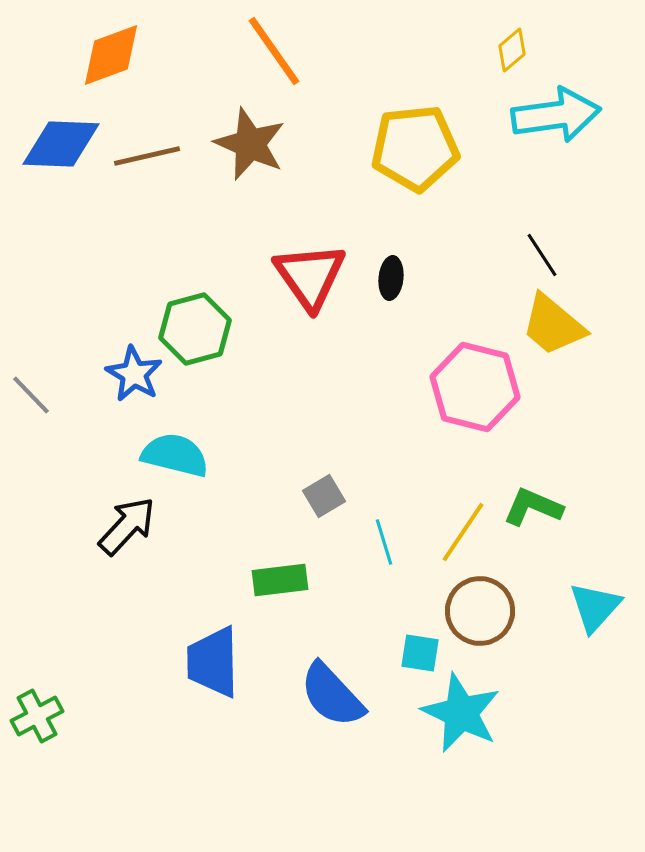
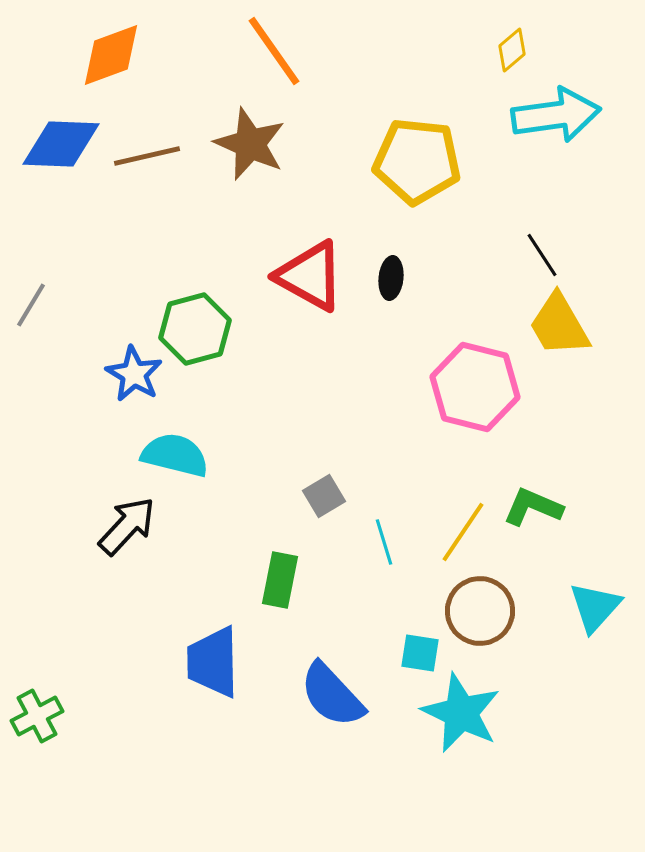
yellow pentagon: moved 2 px right, 13 px down; rotated 12 degrees clockwise
red triangle: rotated 26 degrees counterclockwise
yellow trapezoid: moved 6 px right; rotated 20 degrees clockwise
gray line: moved 90 px up; rotated 75 degrees clockwise
green rectangle: rotated 72 degrees counterclockwise
